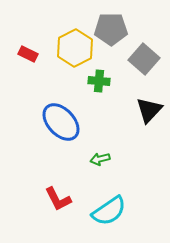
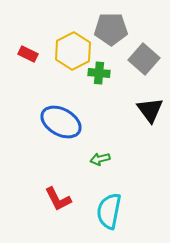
yellow hexagon: moved 2 px left, 3 px down
green cross: moved 8 px up
black triangle: moved 1 px right; rotated 20 degrees counterclockwise
blue ellipse: rotated 18 degrees counterclockwise
cyan semicircle: rotated 135 degrees clockwise
